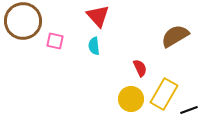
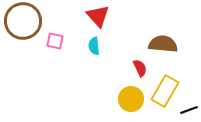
brown semicircle: moved 12 px left, 8 px down; rotated 36 degrees clockwise
yellow rectangle: moved 1 px right, 3 px up
